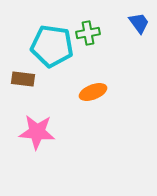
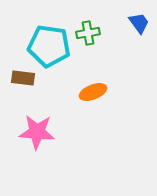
cyan pentagon: moved 3 px left
brown rectangle: moved 1 px up
